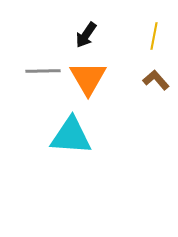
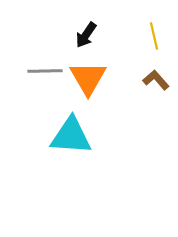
yellow line: rotated 24 degrees counterclockwise
gray line: moved 2 px right
